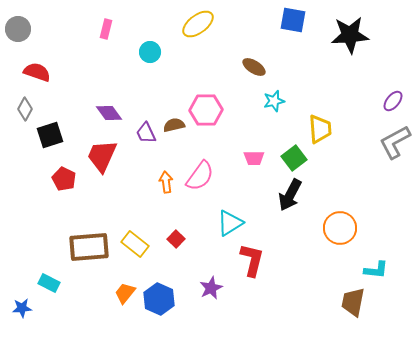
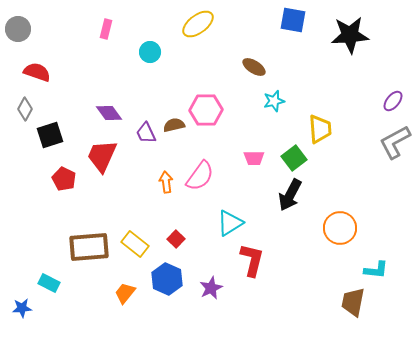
blue hexagon: moved 8 px right, 20 px up
